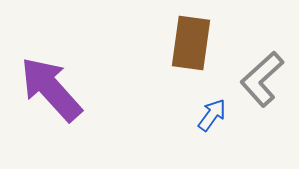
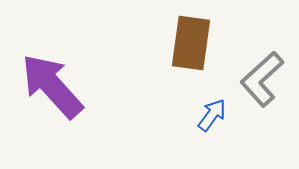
purple arrow: moved 1 px right, 3 px up
